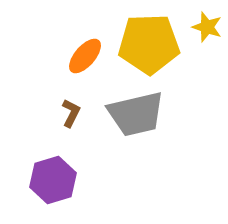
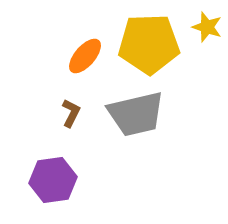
purple hexagon: rotated 9 degrees clockwise
